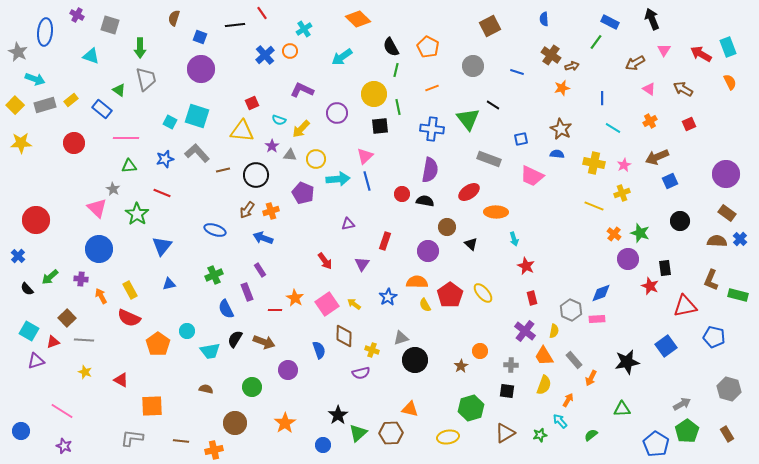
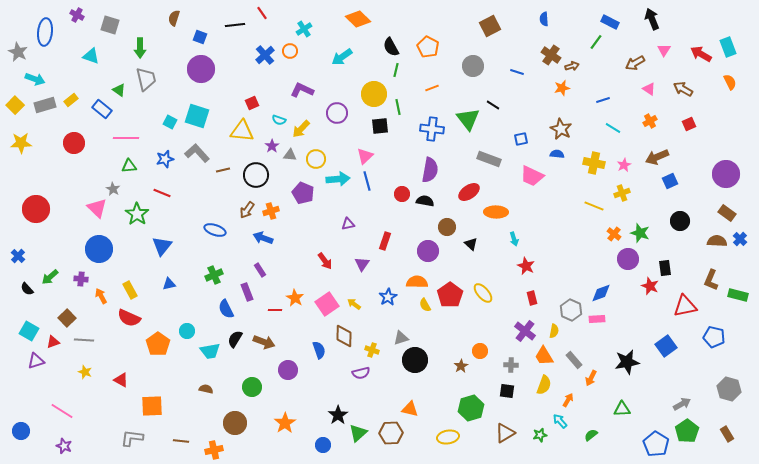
blue line at (602, 98): moved 1 px right, 2 px down; rotated 72 degrees clockwise
red circle at (36, 220): moved 11 px up
